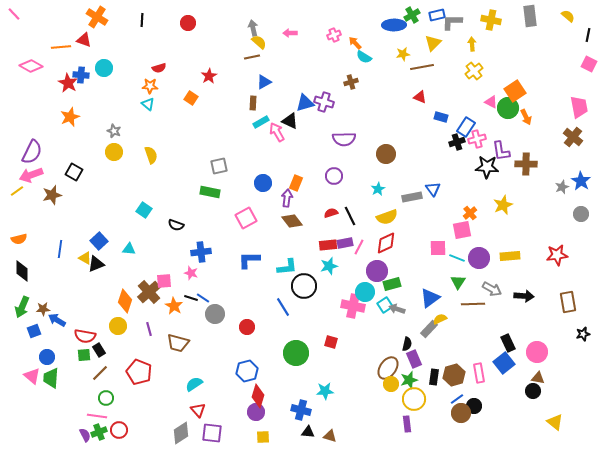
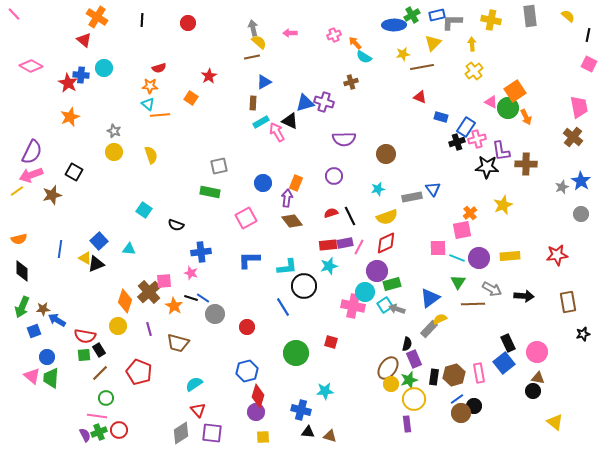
red triangle at (84, 40): rotated 21 degrees clockwise
orange line at (61, 47): moved 99 px right, 68 px down
cyan star at (378, 189): rotated 16 degrees clockwise
